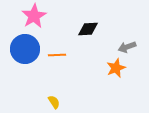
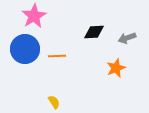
black diamond: moved 6 px right, 3 px down
gray arrow: moved 9 px up
orange line: moved 1 px down
